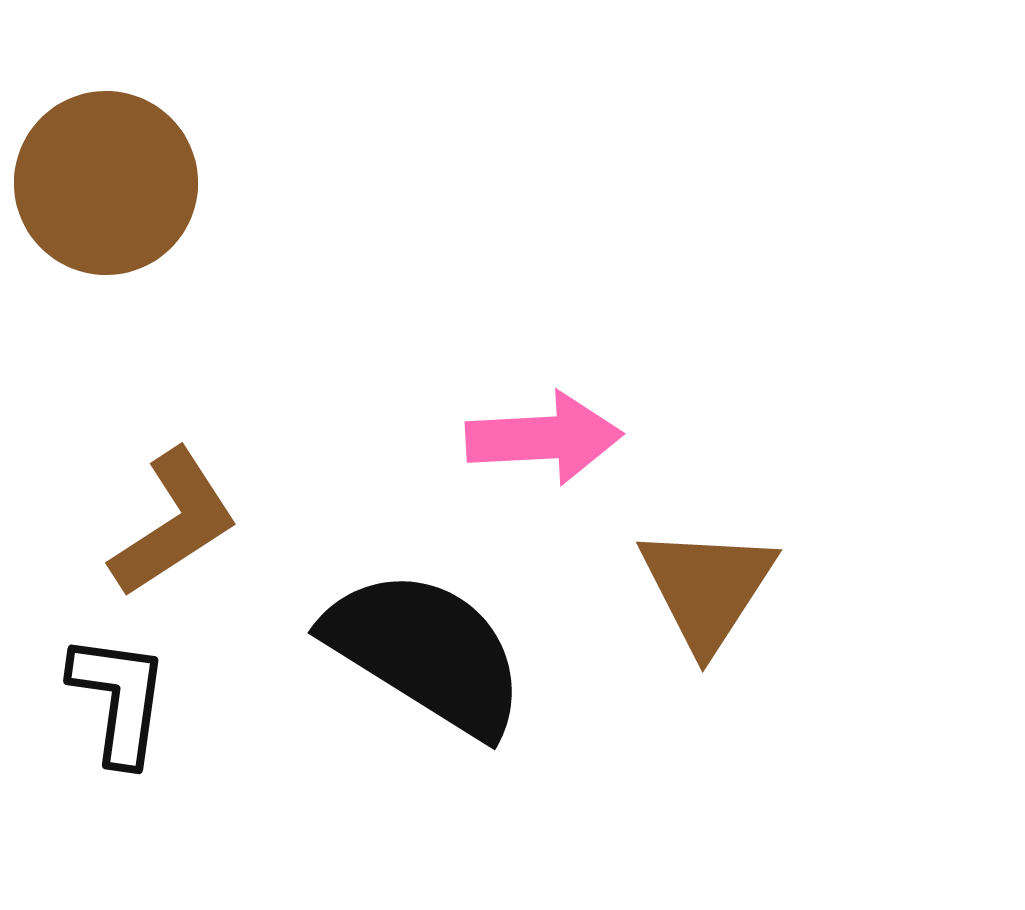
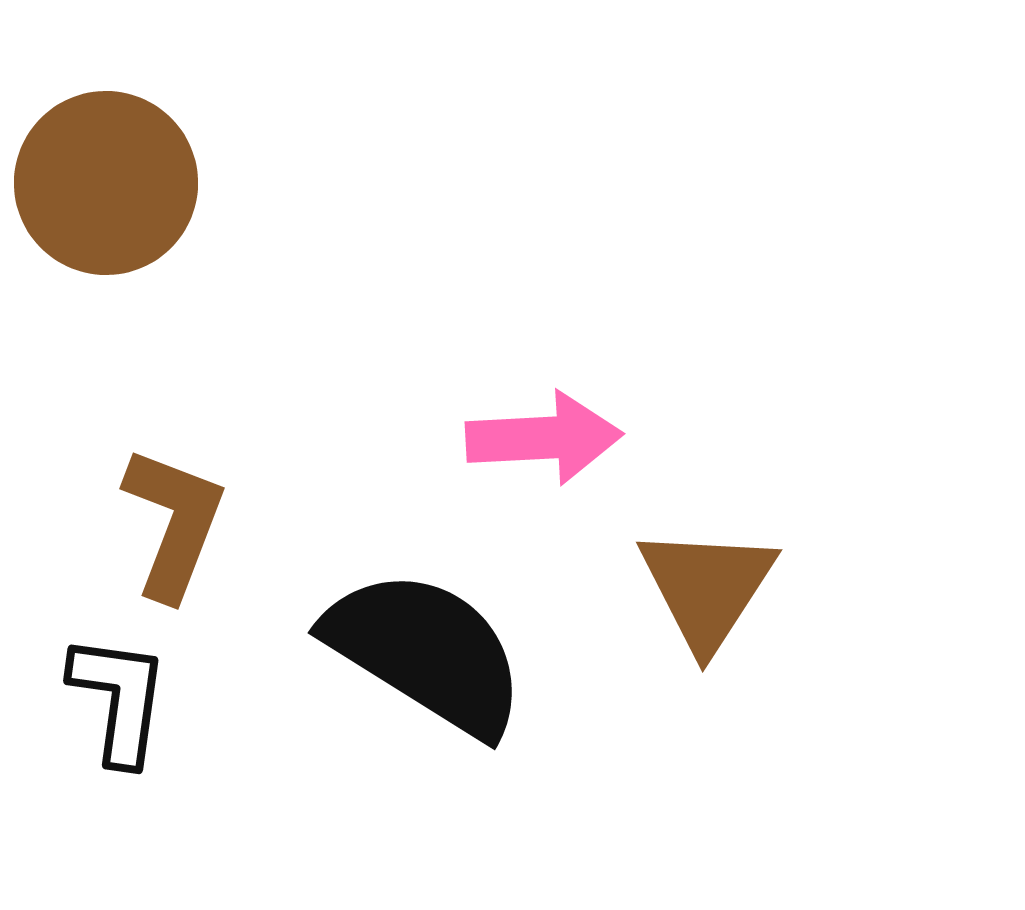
brown L-shape: rotated 36 degrees counterclockwise
